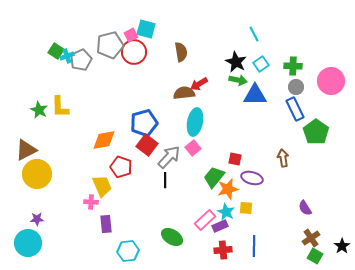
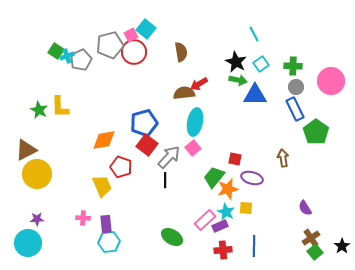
cyan square at (146, 29): rotated 24 degrees clockwise
pink cross at (91, 202): moved 8 px left, 16 px down
cyan hexagon at (128, 251): moved 19 px left, 9 px up
green square at (315, 256): moved 4 px up; rotated 21 degrees clockwise
